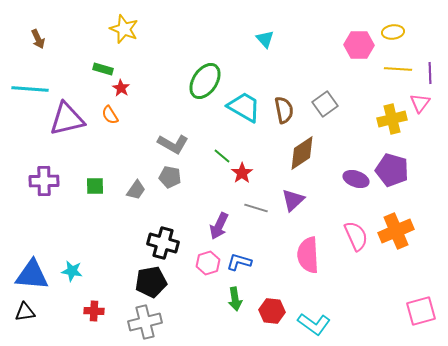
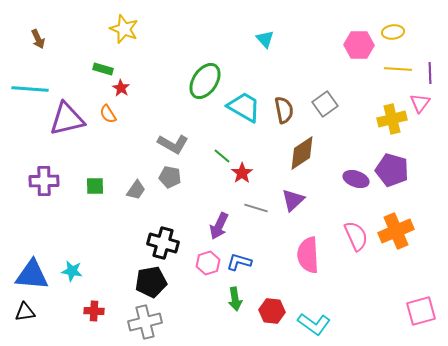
orange semicircle at (110, 115): moved 2 px left, 1 px up
